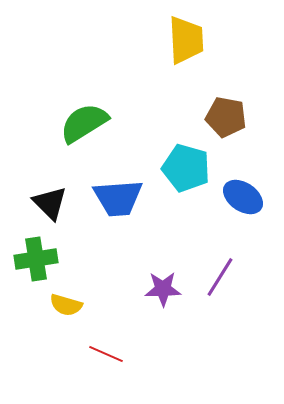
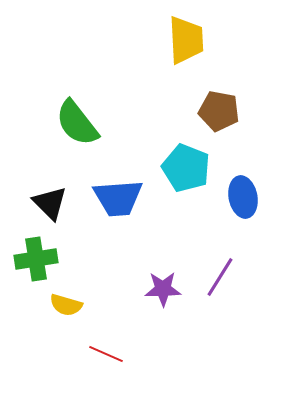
brown pentagon: moved 7 px left, 6 px up
green semicircle: moved 7 px left; rotated 96 degrees counterclockwise
cyan pentagon: rotated 6 degrees clockwise
blue ellipse: rotated 45 degrees clockwise
